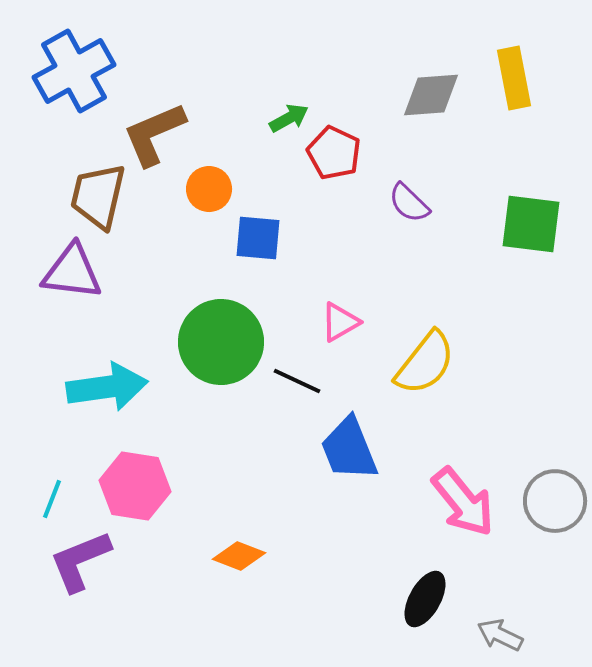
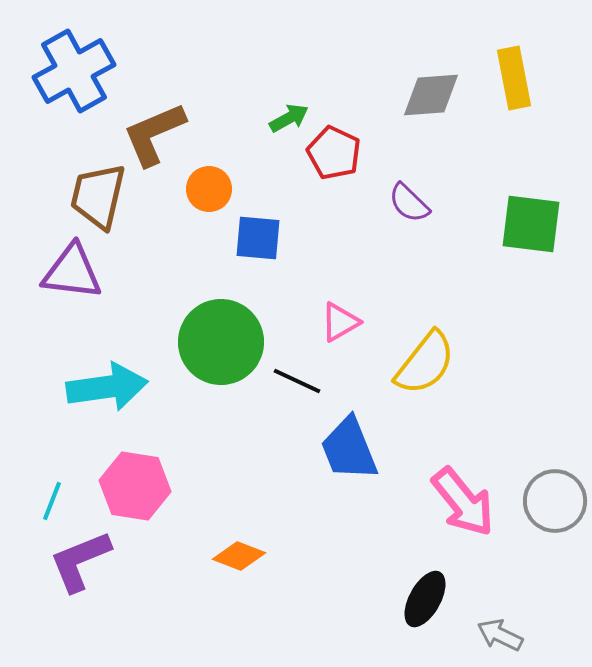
cyan line: moved 2 px down
